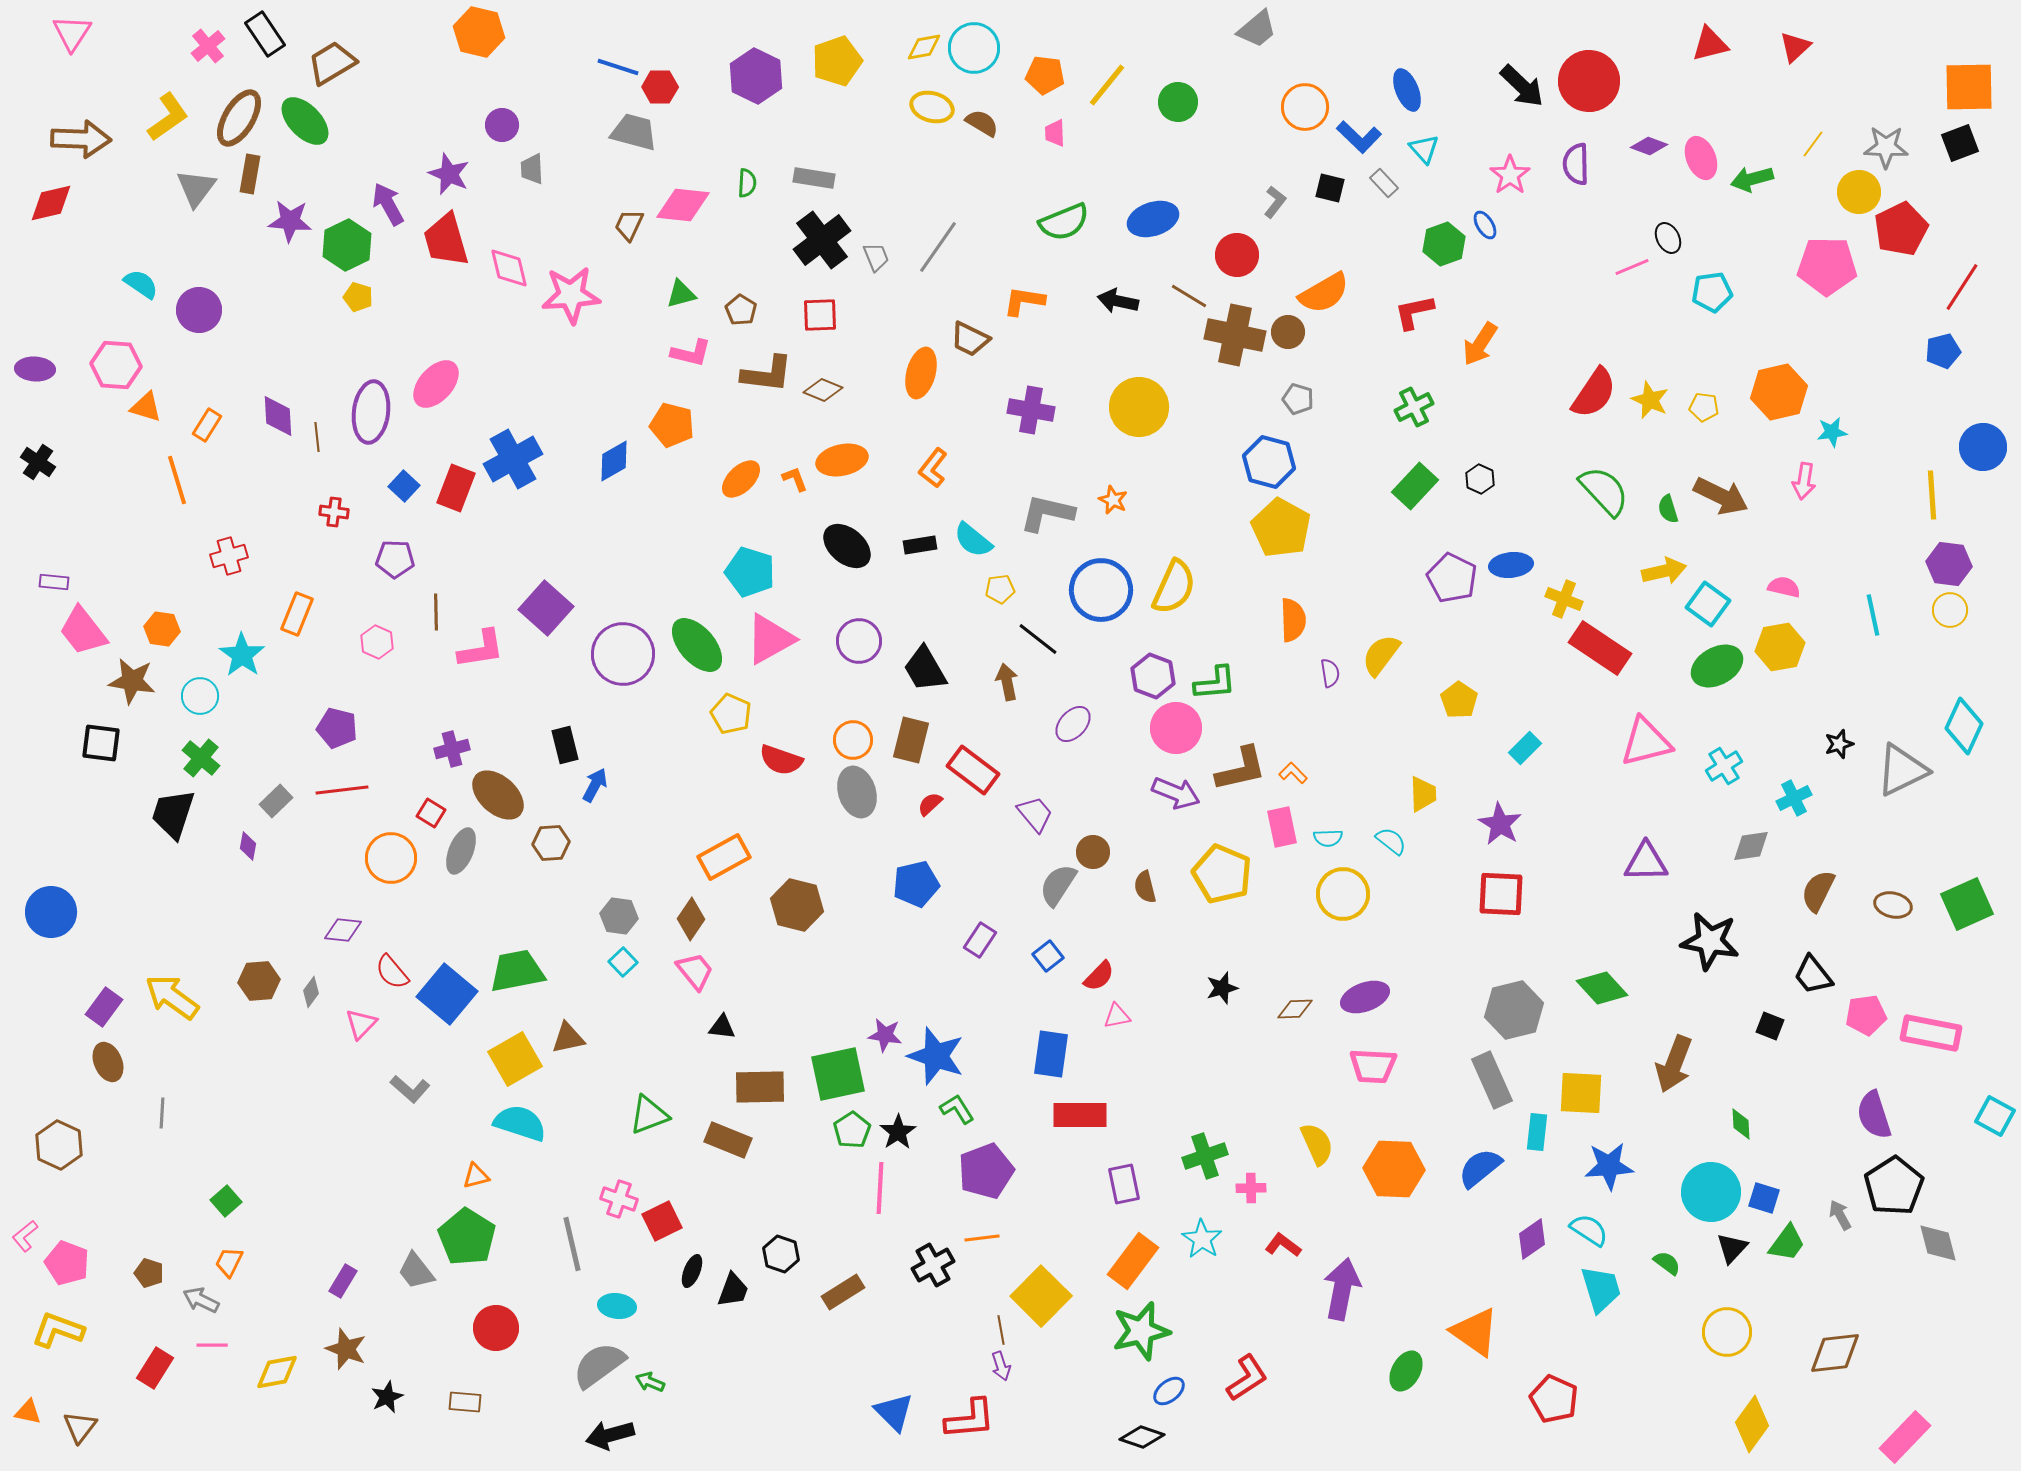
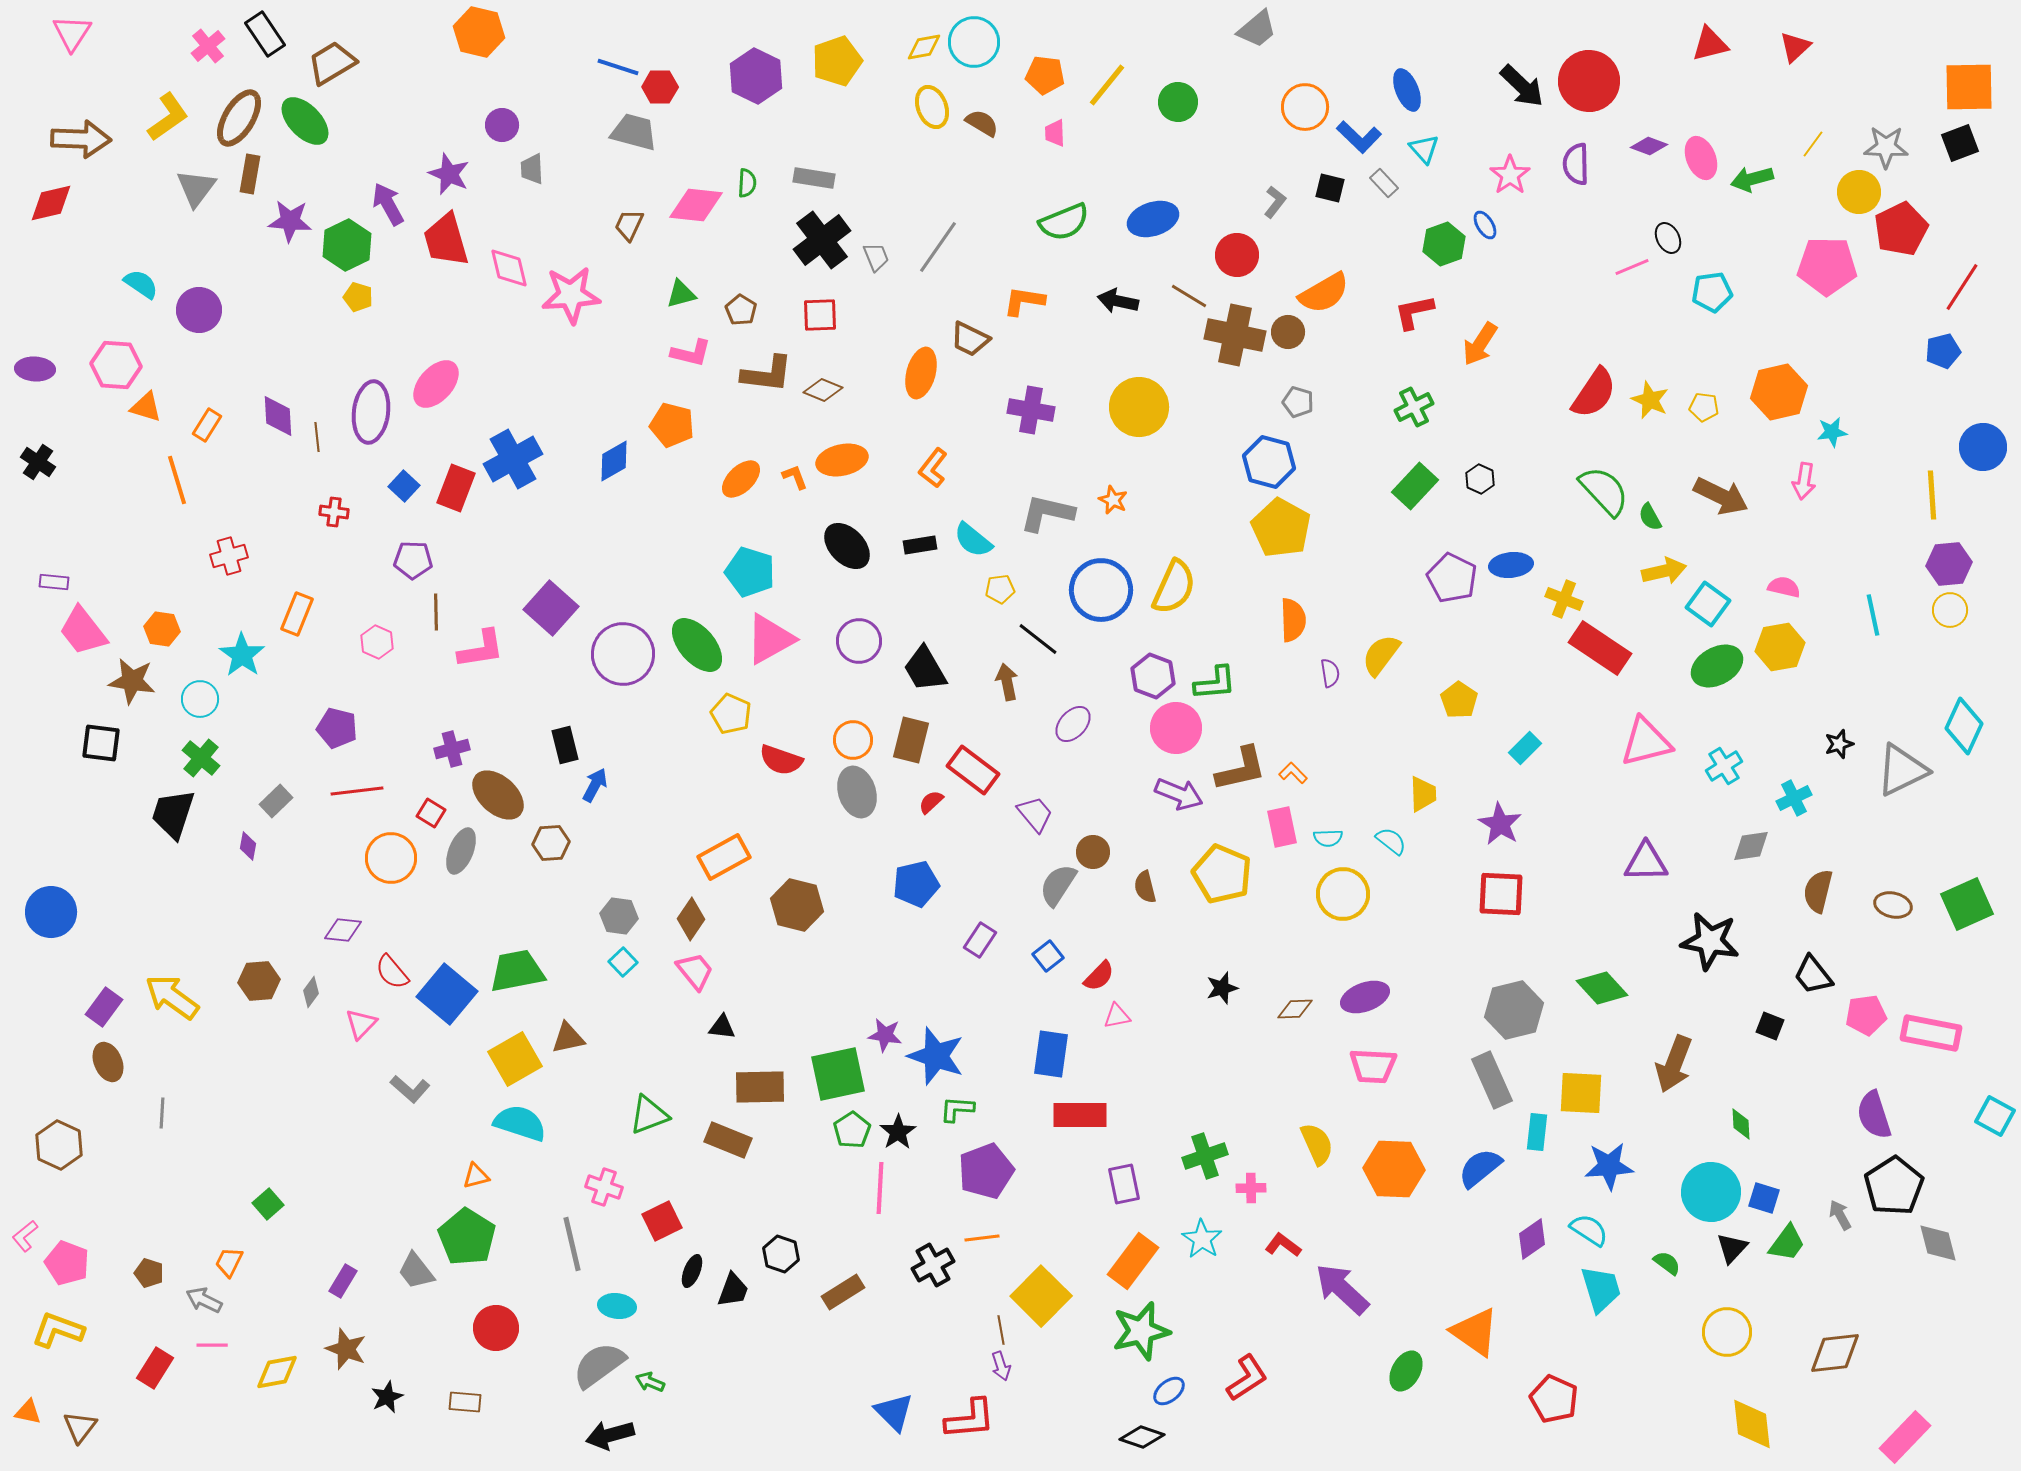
cyan circle at (974, 48): moved 6 px up
yellow ellipse at (932, 107): rotated 54 degrees clockwise
pink diamond at (683, 205): moved 13 px right
gray pentagon at (1298, 399): moved 3 px down
orange L-shape at (795, 479): moved 2 px up
green semicircle at (1668, 509): moved 18 px left, 8 px down; rotated 12 degrees counterclockwise
black ellipse at (847, 546): rotated 6 degrees clockwise
purple pentagon at (395, 559): moved 18 px right, 1 px down
purple hexagon at (1949, 564): rotated 12 degrees counterclockwise
purple square at (546, 608): moved 5 px right
cyan circle at (200, 696): moved 3 px down
red line at (342, 790): moved 15 px right, 1 px down
purple arrow at (1176, 793): moved 3 px right, 1 px down
red semicircle at (930, 804): moved 1 px right, 2 px up
brown semicircle at (1818, 891): rotated 12 degrees counterclockwise
green L-shape at (957, 1109): rotated 54 degrees counterclockwise
pink cross at (619, 1199): moved 15 px left, 12 px up
green square at (226, 1201): moved 42 px right, 3 px down
purple arrow at (1342, 1289): rotated 58 degrees counterclockwise
gray arrow at (201, 1300): moved 3 px right
yellow diamond at (1752, 1424): rotated 42 degrees counterclockwise
